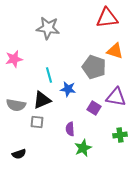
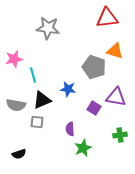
cyan line: moved 16 px left
